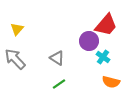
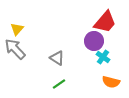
red trapezoid: moved 1 px left, 3 px up
purple circle: moved 5 px right
gray arrow: moved 10 px up
